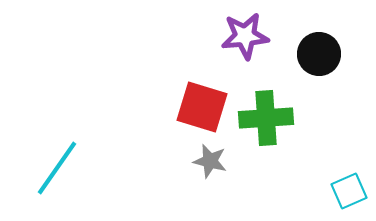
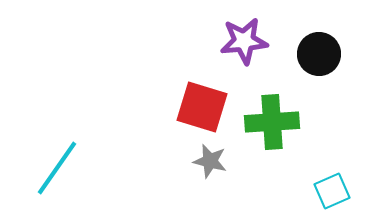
purple star: moved 1 px left, 5 px down
green cross: moved 6 px right, 4 px down
cyan square: moved 17 px left
